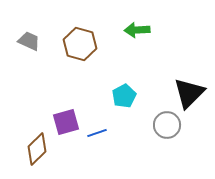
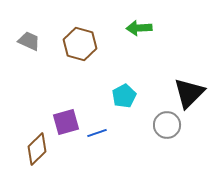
green arrow: moved 2 px right, 2 px up
